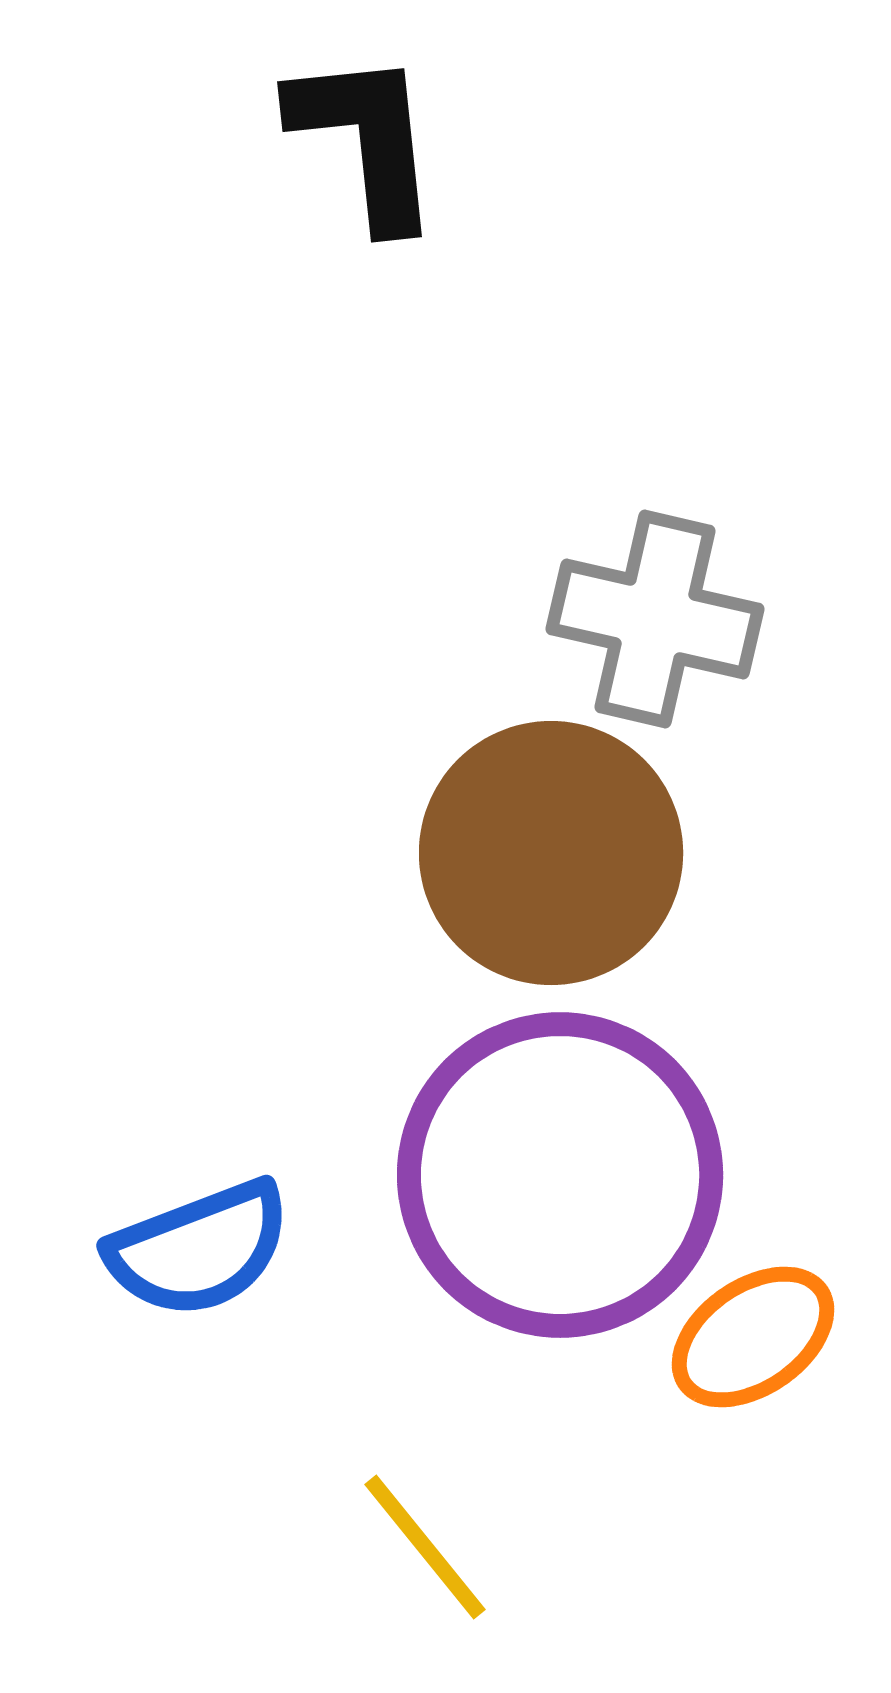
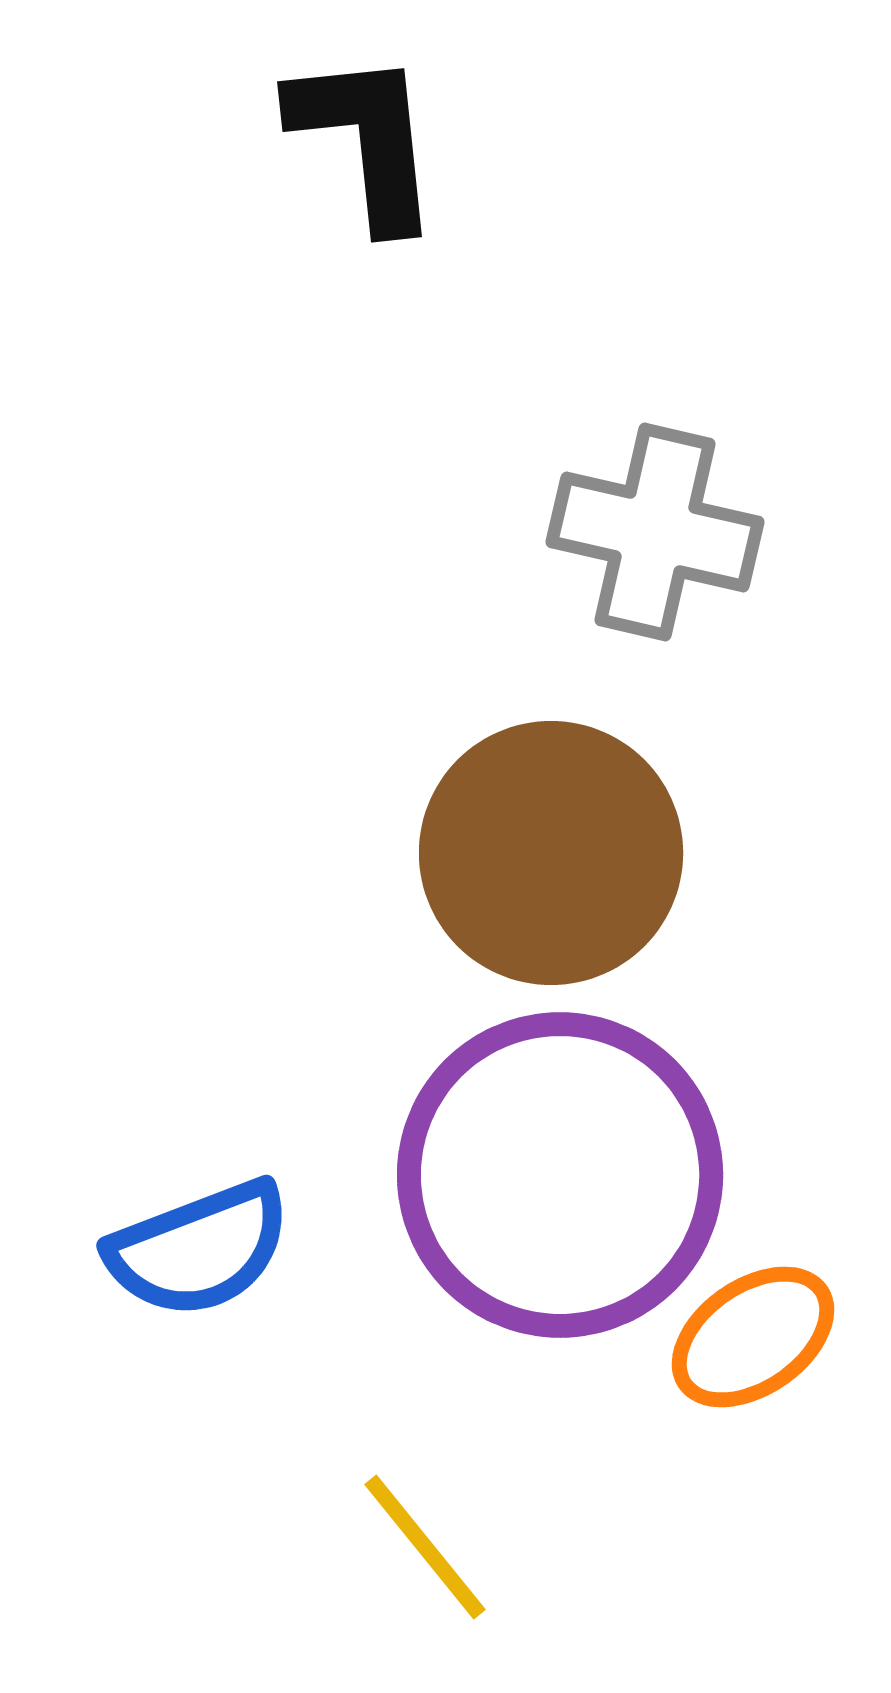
gray cross: moved 87 px up
